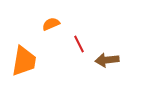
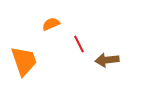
orange trapezoid: rotated 28 degrees counterclockwise
